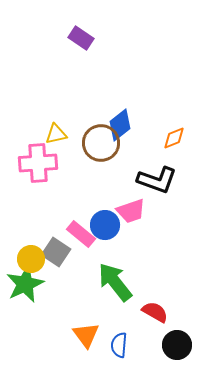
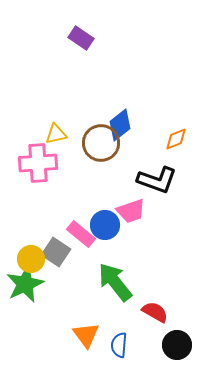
orange diamond: moved 2 px right, 1 px down
